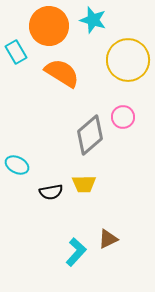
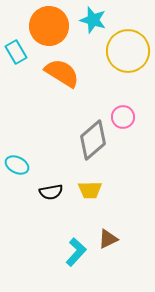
yellow circle: moved 9 px up
gray diamond: moved 3 px right, 5 px down
yellow trapezoid: moved 6 px right, 6 px down
